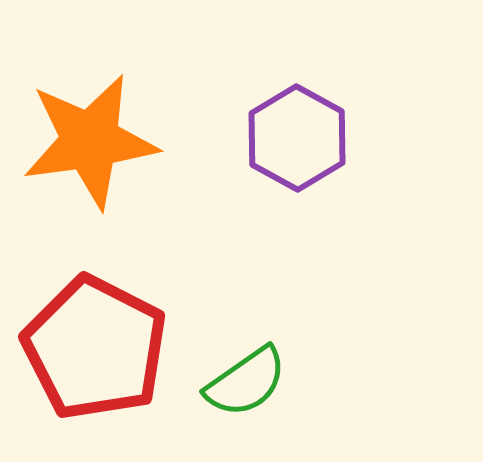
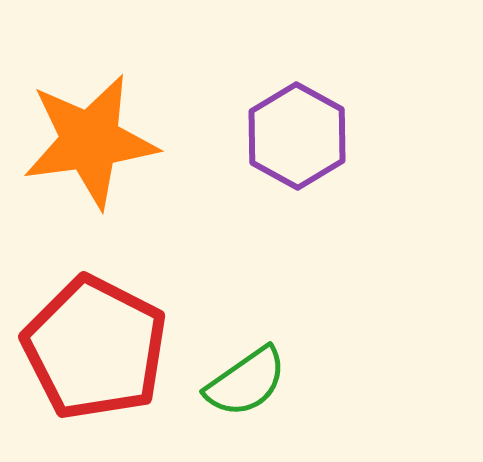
purple hexagon: moved 2 px up
